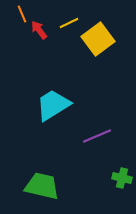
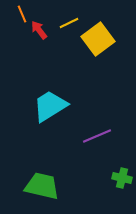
cyan trapezoid: moved 3 px left, 1 px down
